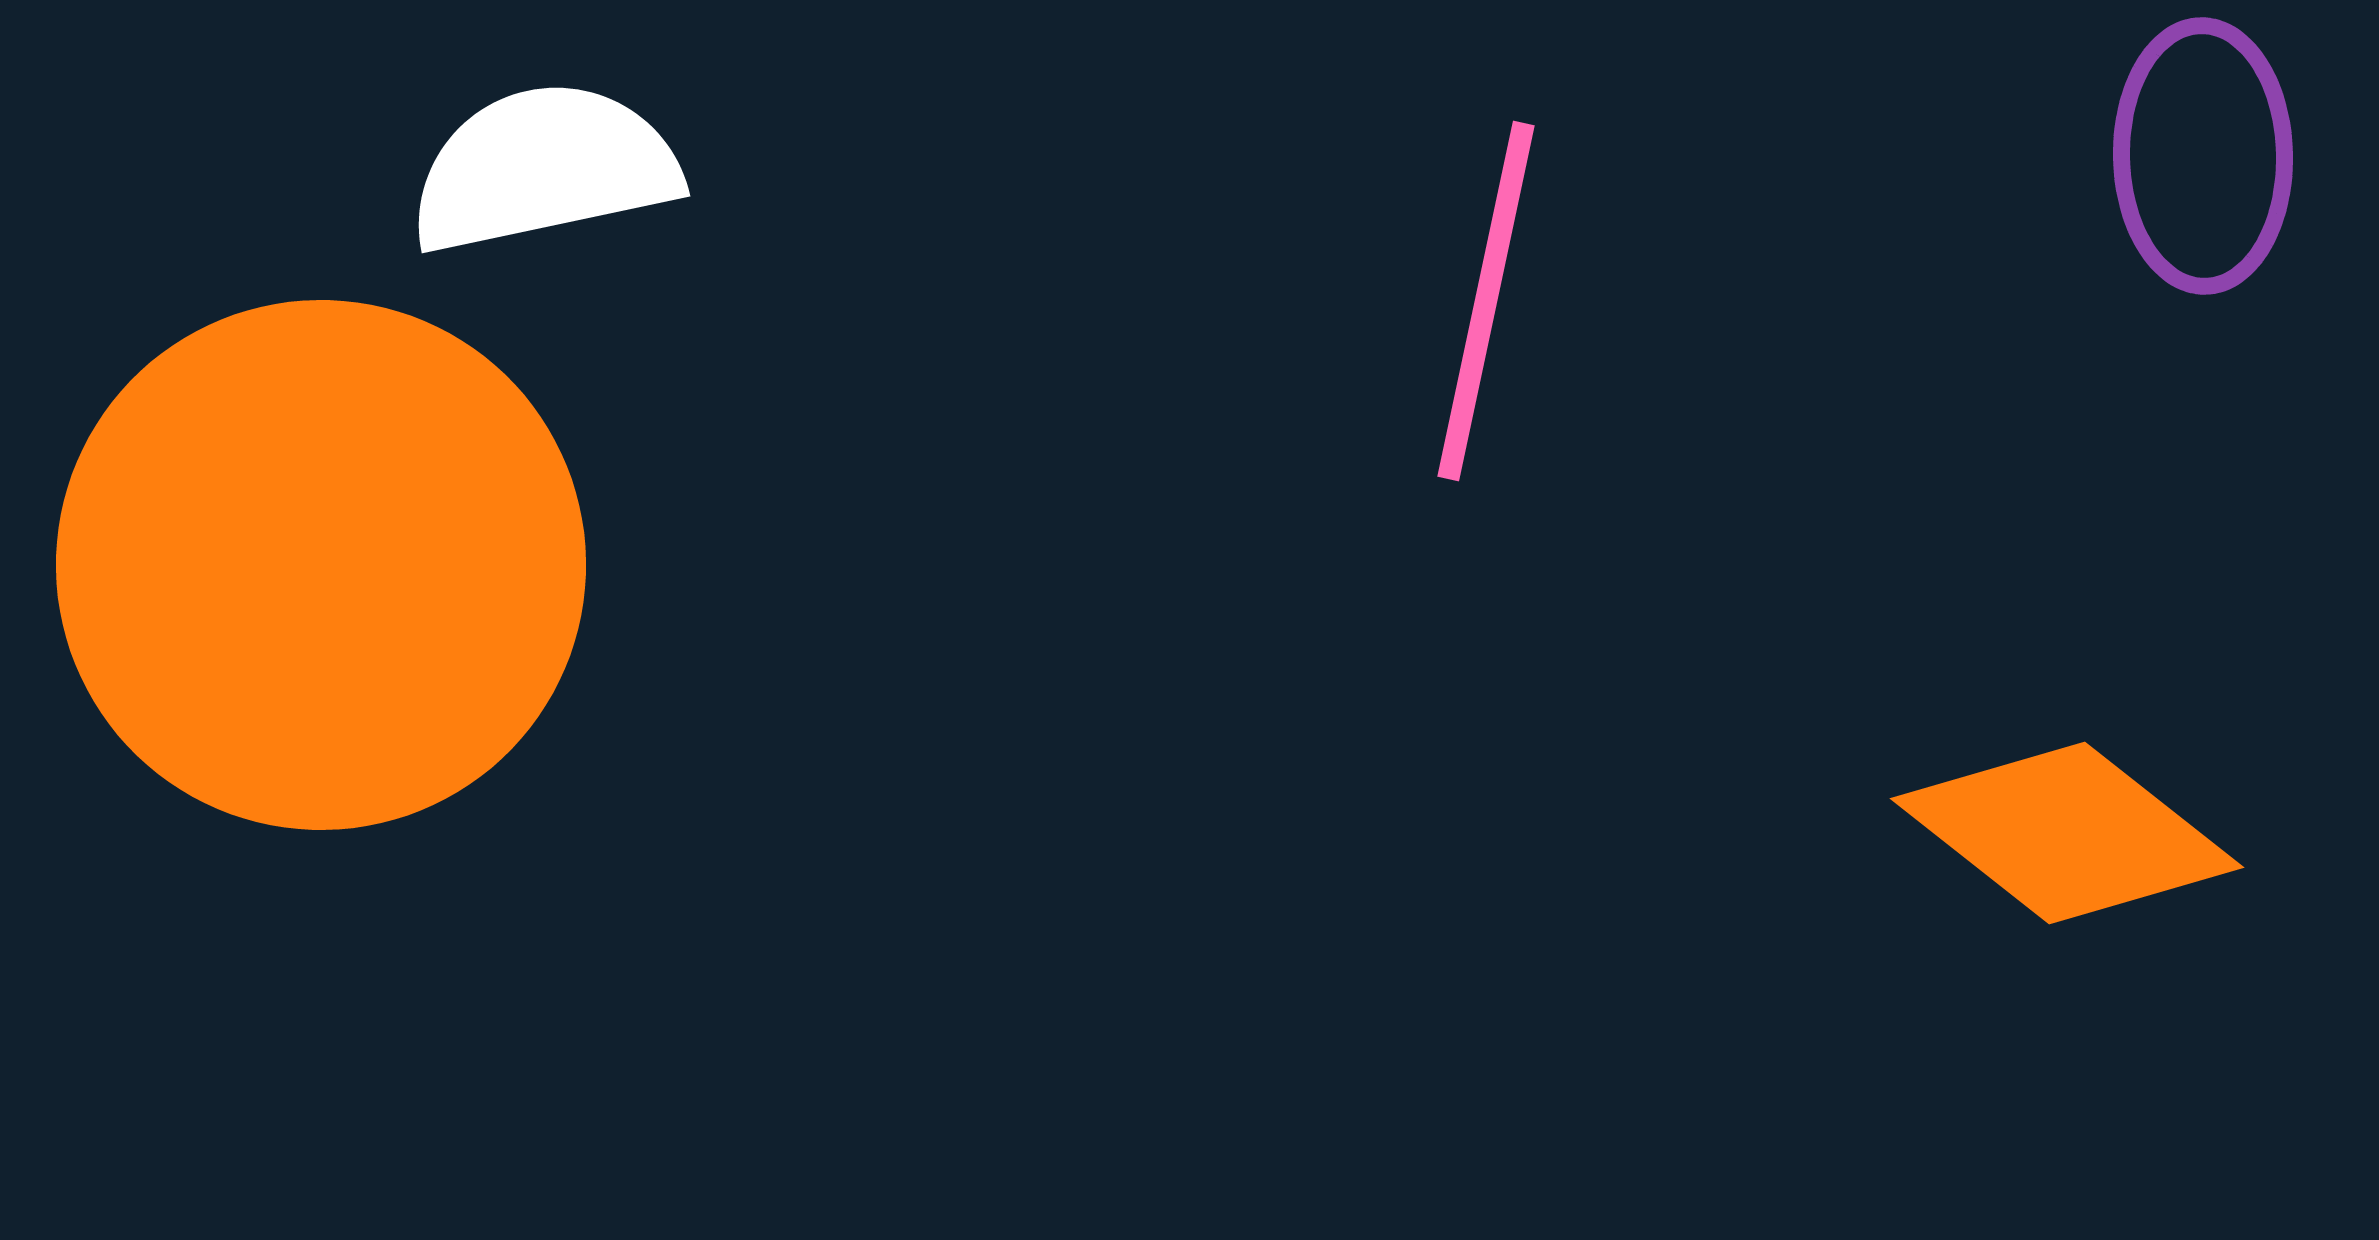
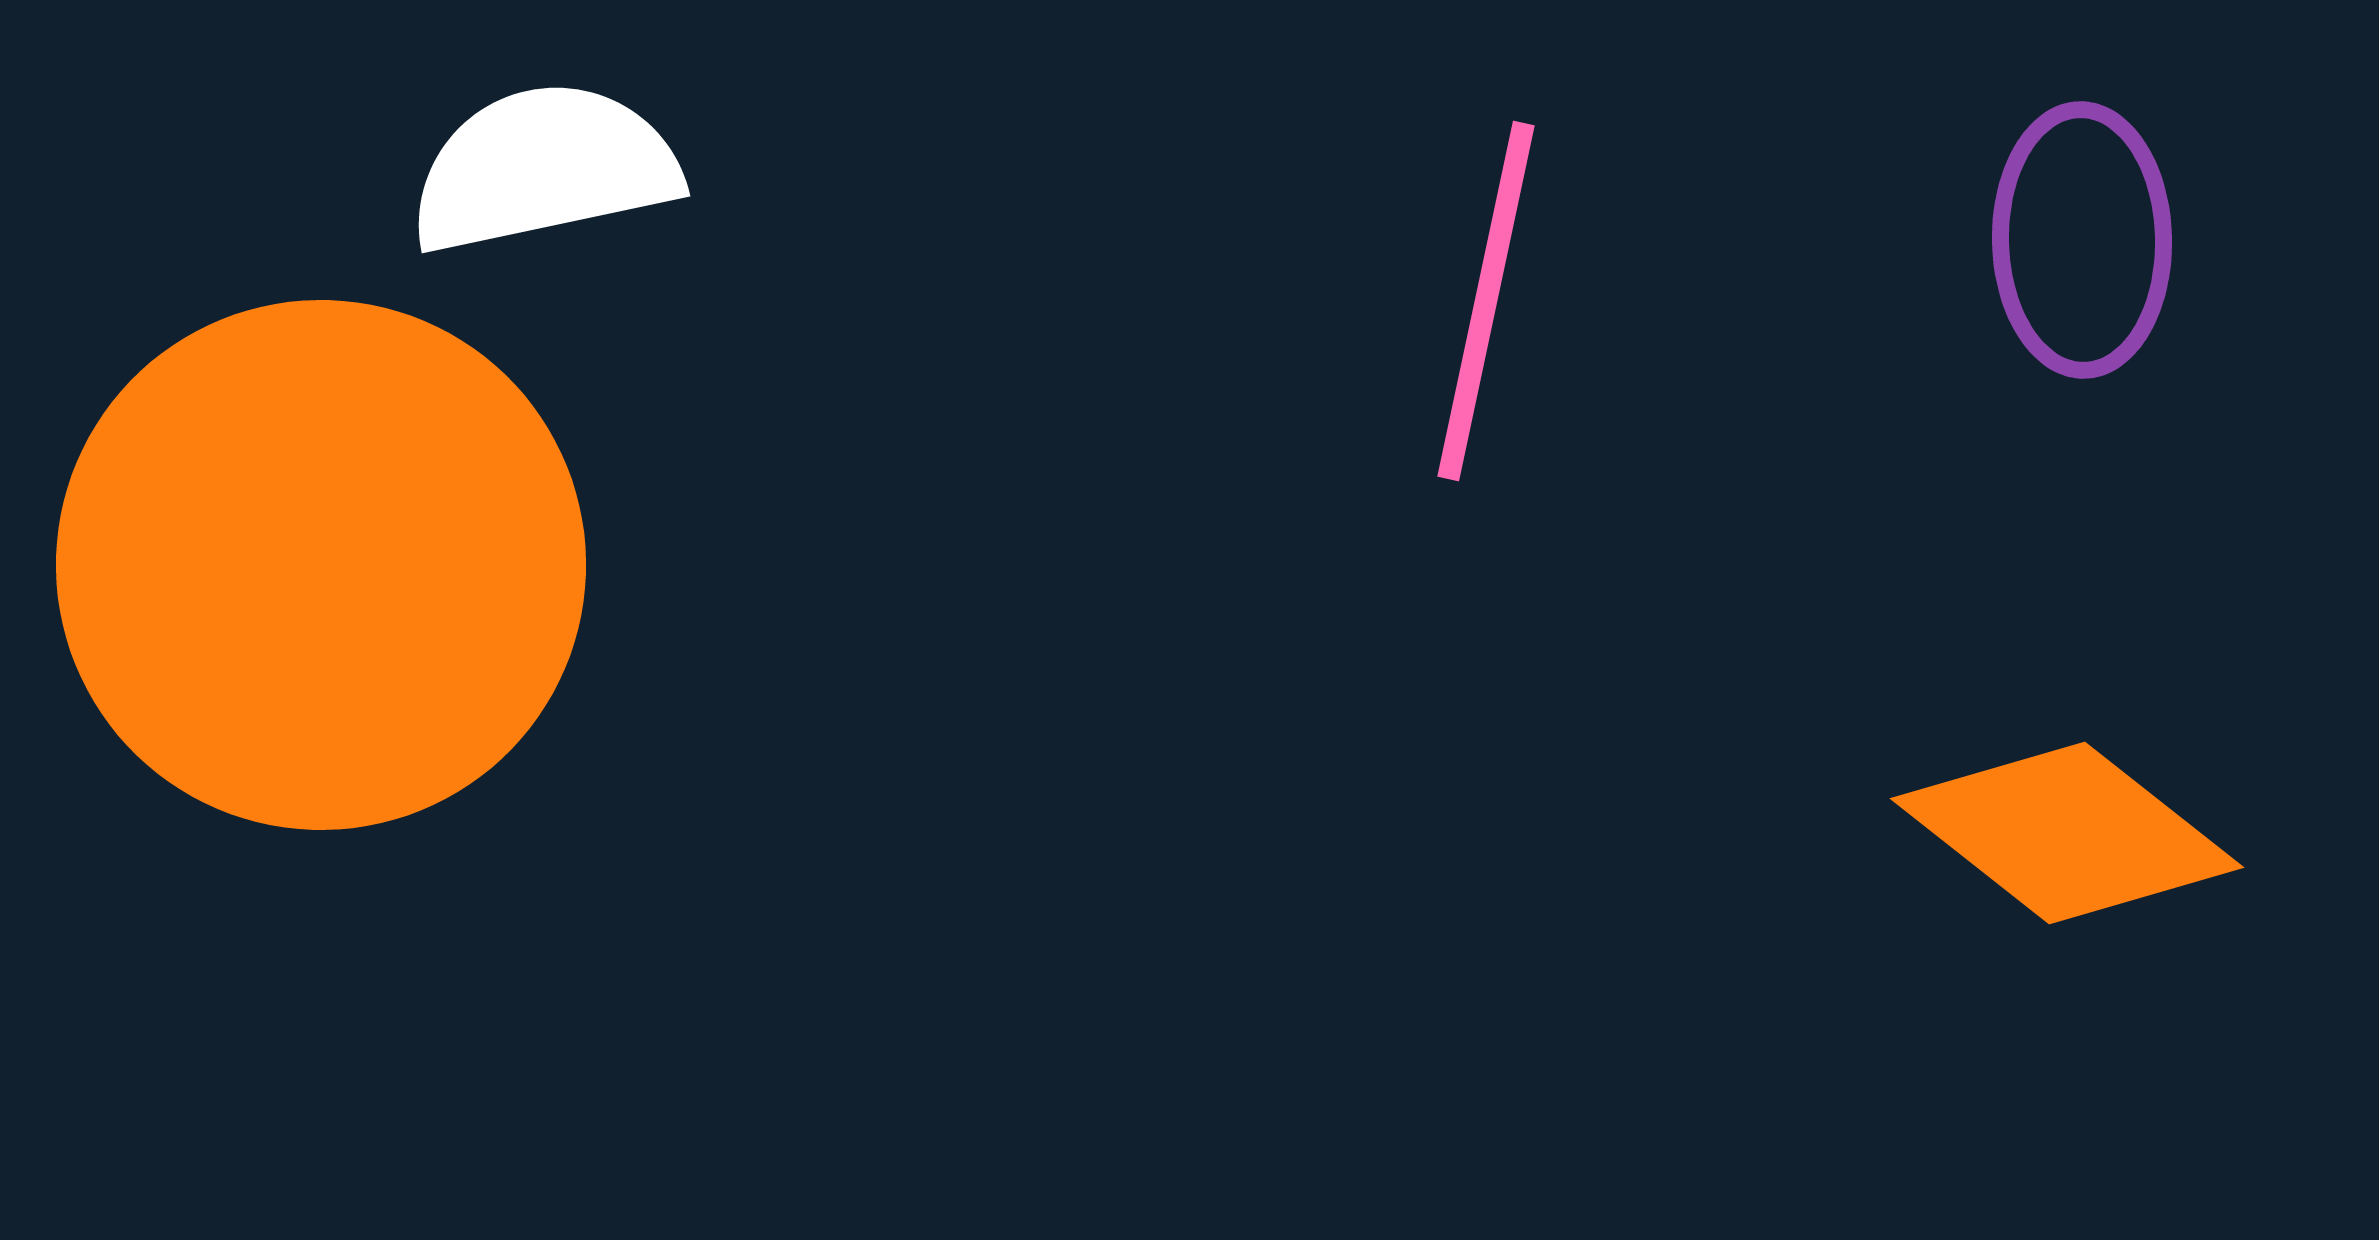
purple ellipse: moved 121 px left, 84 px down
